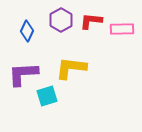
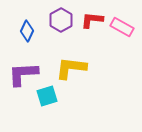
red L-shape: moved 1 px right, 1 px up
pink rectangle: moved 2 px up; rotated 30 degrees clockwise
